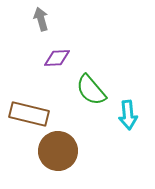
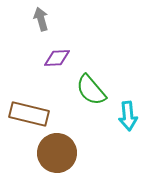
cyan arrow: moved 1 px down
brown circle: moved 1 px left, 2 px down
